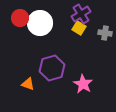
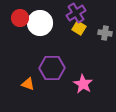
purple cross: moved 5 px left, 1 px up
purple hexagon: rotated 15 degrees clockwise
